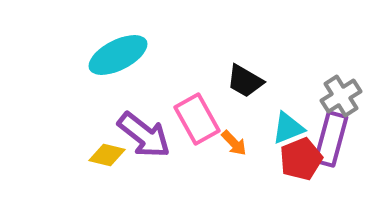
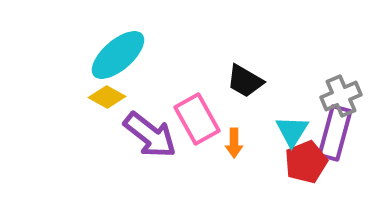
cyan ellipse: rotated 14 degrees counterclockwise
gray cross: rotated 9 degrees clockwise
cyan triangle: moved 4 px right, 3 px down; rotated 36 degrees counterclockwise
purple arrow: moved 6 px right
purple rectangle: moved 4 px right, 6 px up
orange arrow: rotated 44 degrees clockwise
yellow diamond: moved 58 px up; rotated 15 degrees clockwise
red pentagon: moved 5 px right, 3 px down
